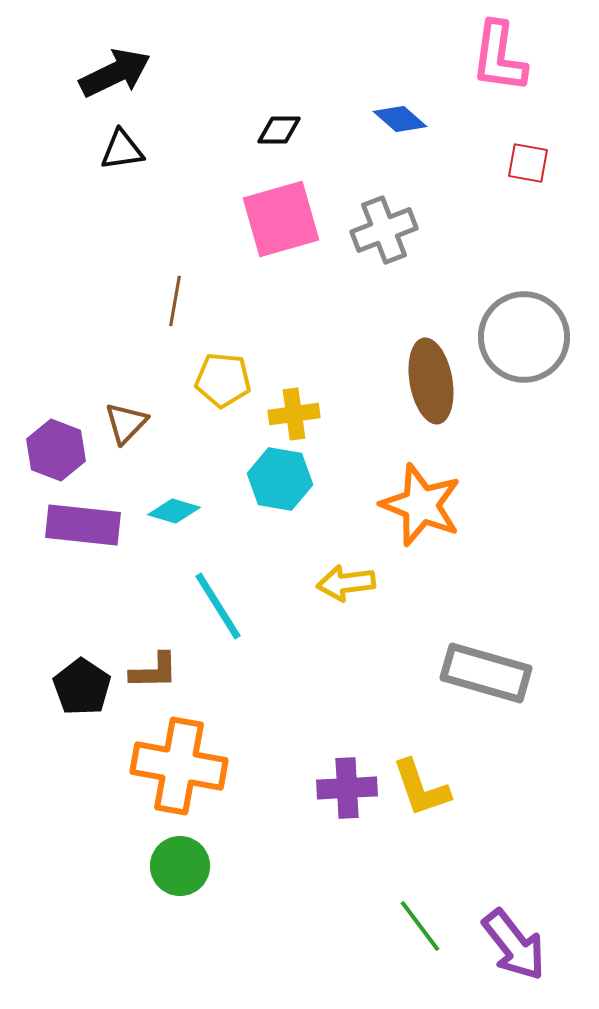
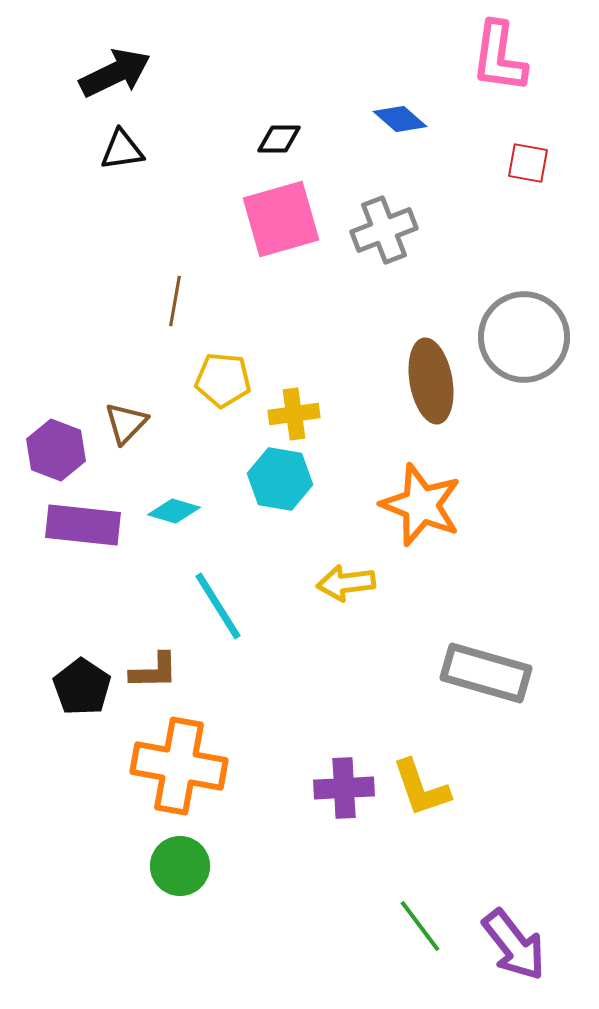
black diamond: moved 9 px down
purple cross: moved 3 px left
